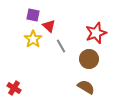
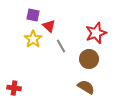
red cross: rotated 24 degrees counterclockwise
